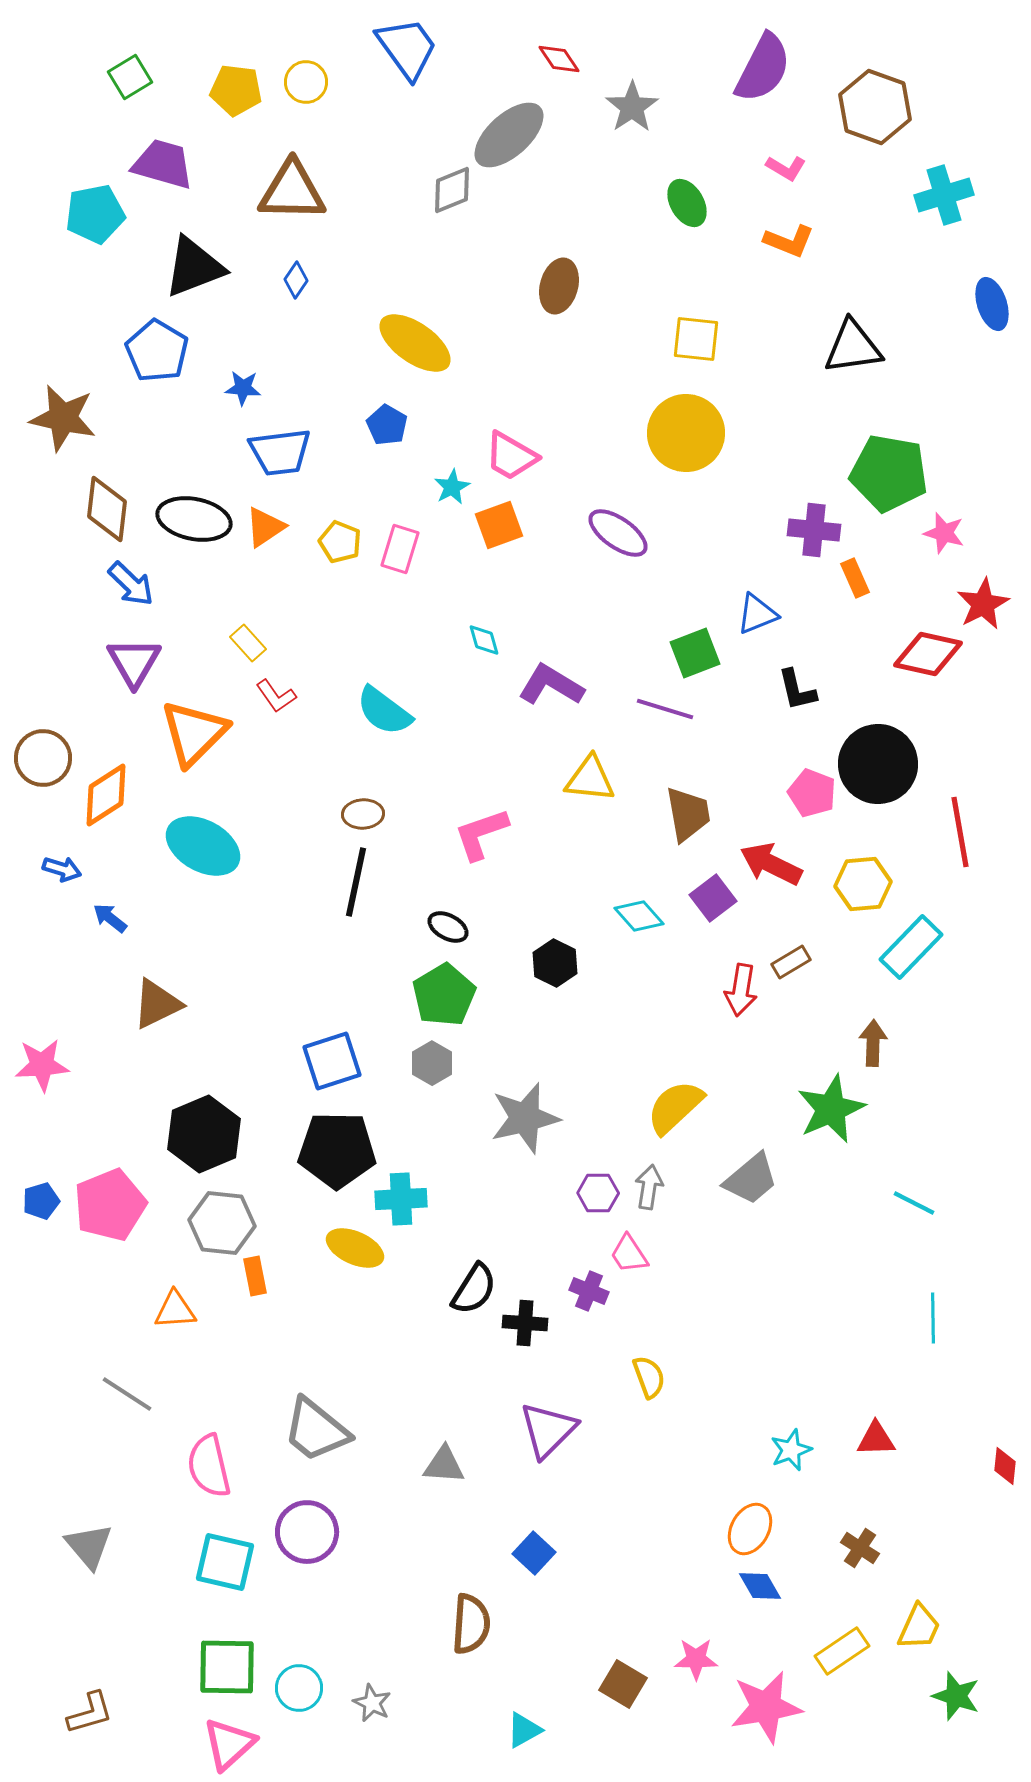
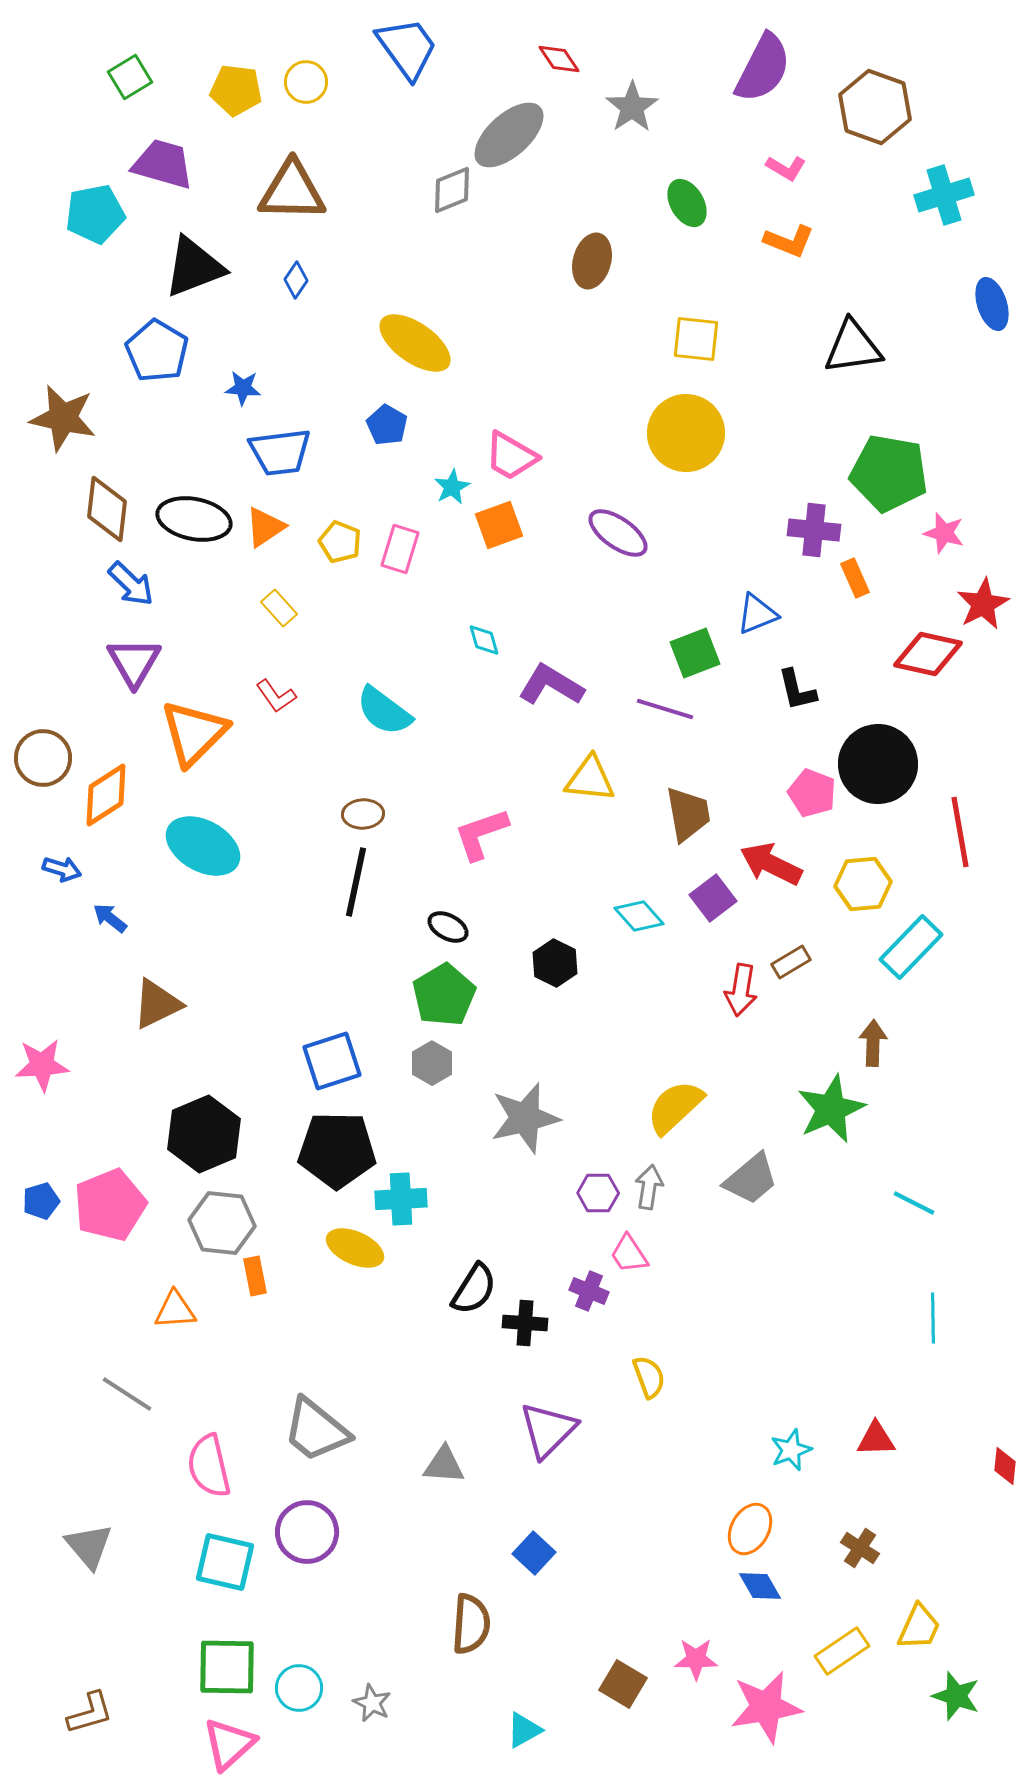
brown ellipse at (559, 286): moved 33 px right, 25 px up
yellow rectangle at (248, 643): moved 31 px right, 35 px up
